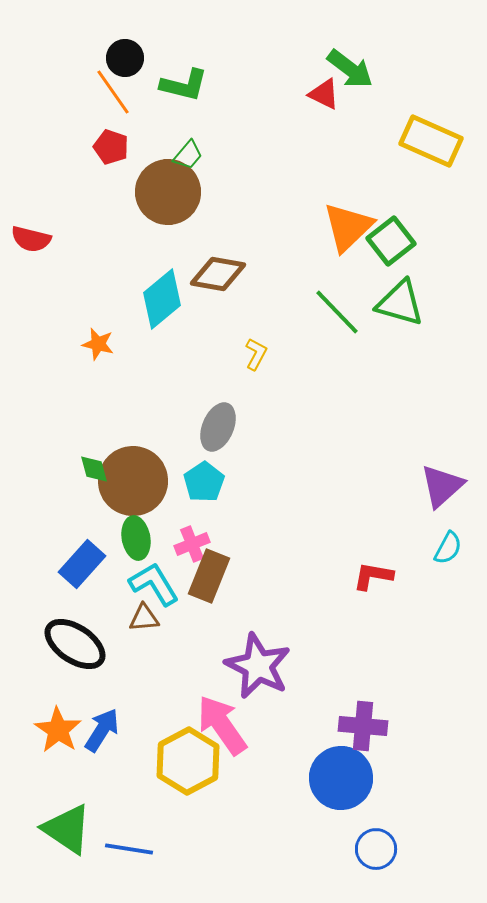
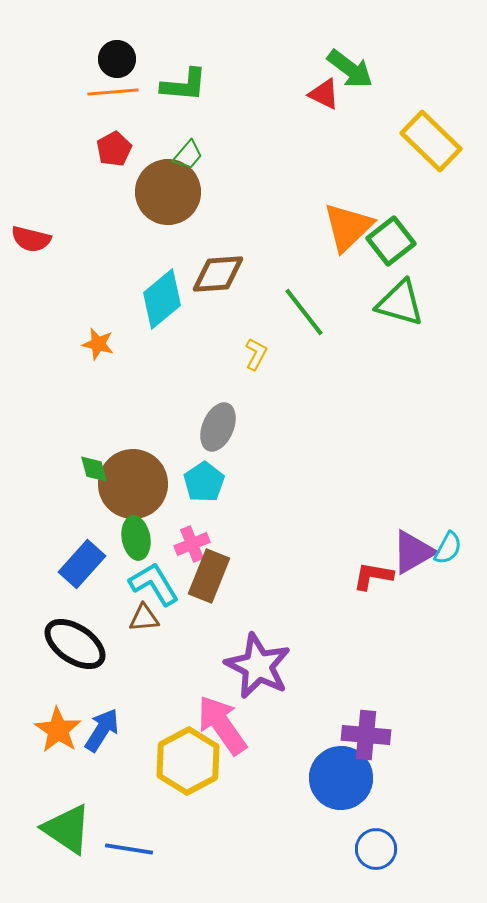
black circle at (125, 58): moved 8 px left, 1 px down
green L-shape at (184, 85): rotated 9 degrees counterclockwise
orange line at (113, 92): rotated 60 degrees counterclockwise
yellow rectangle at (431, 141): rotated 20 degrees clockwise
red pentagon at (111, 147): moved 3 px right, 2 px down; rotated 24 degrees clockwise
brown diamond at (218, 274): rotated 14 degrees counterclockwise
green line at (337, 312): moved 33 px left; rotated 6 degrees clockwise
brown circle at (133, 481): moved 3 px down
purple triangle at (442, 486): moved 29 px left, 66 px down; rotated 12 degrees clockwise
purple cross at (363, 726): moved 3 px right, 9 px down
